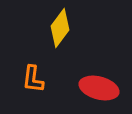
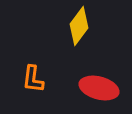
yellow diamond: moved 19 px right, 2 px up
